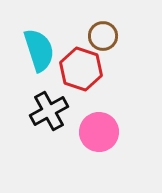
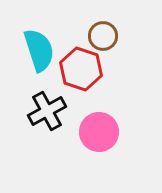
black cross: moved 2 px left
